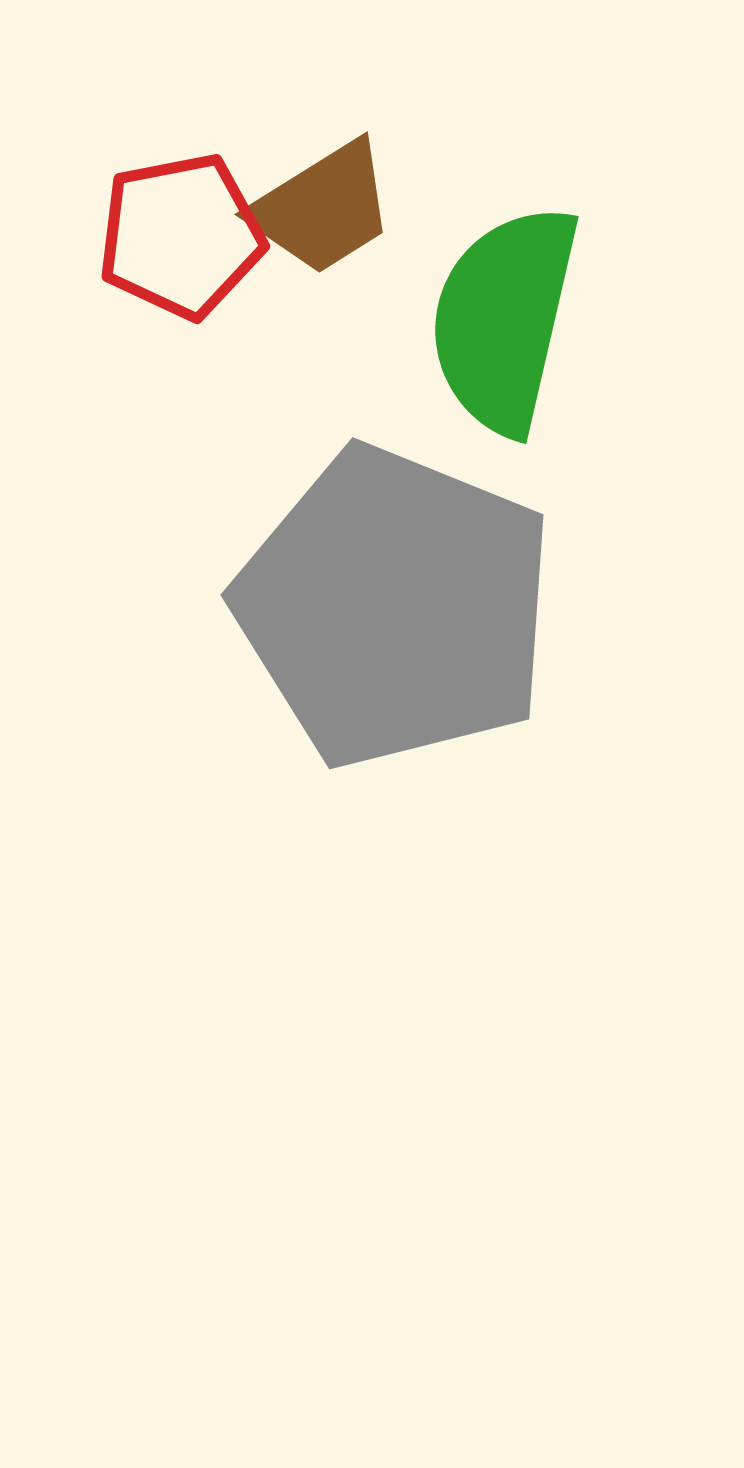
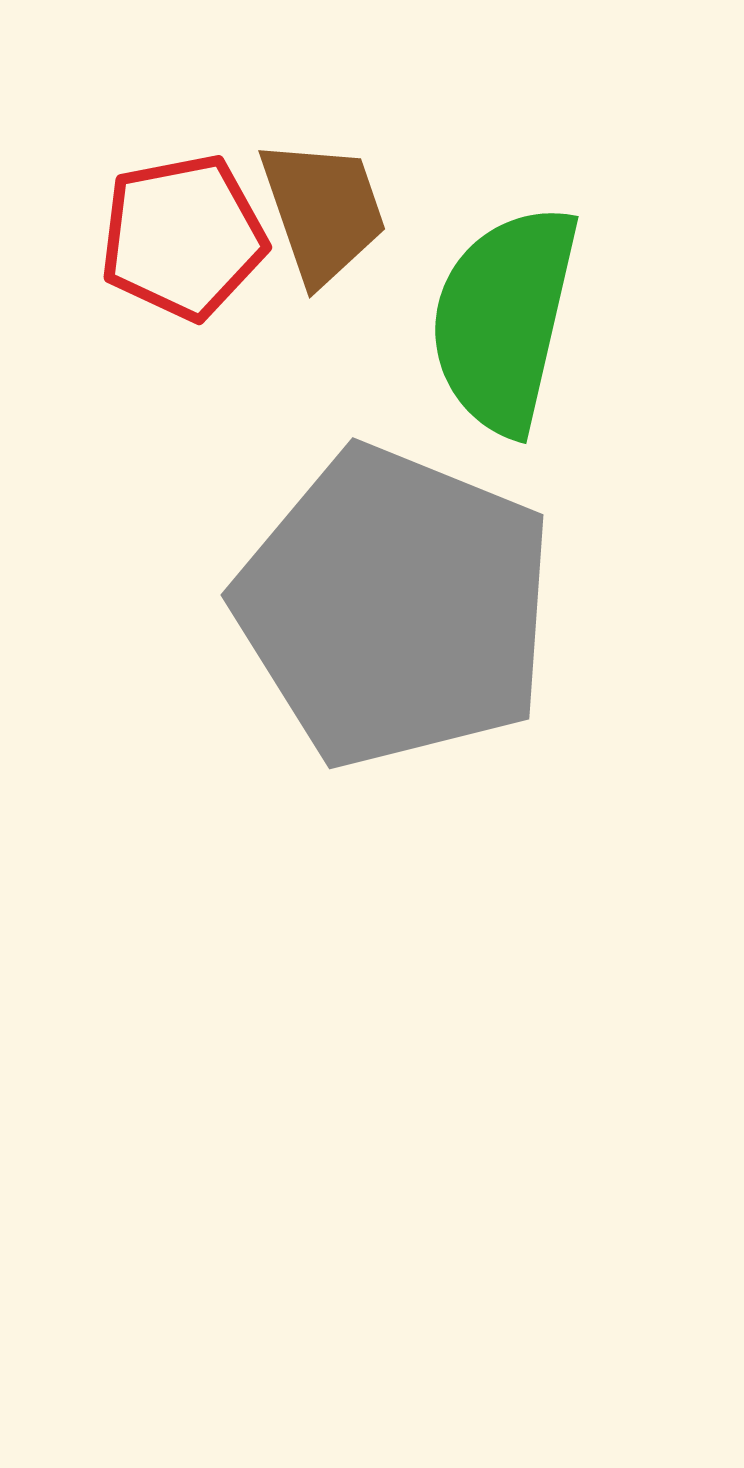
brown trapezoid: moved 3 px down; rotated 77 degrees counterclockwise
red pentagon: moved 2 px right, 1 px down
